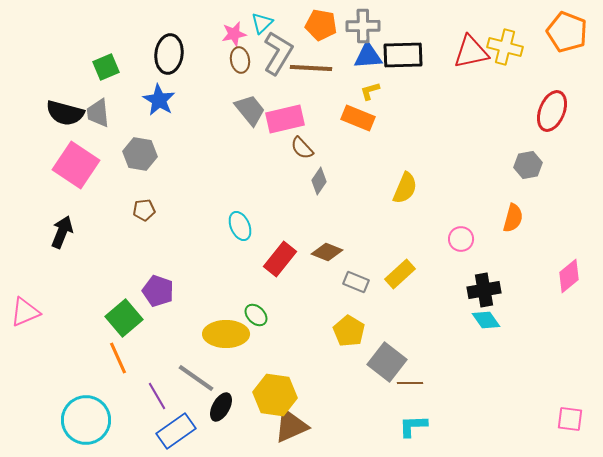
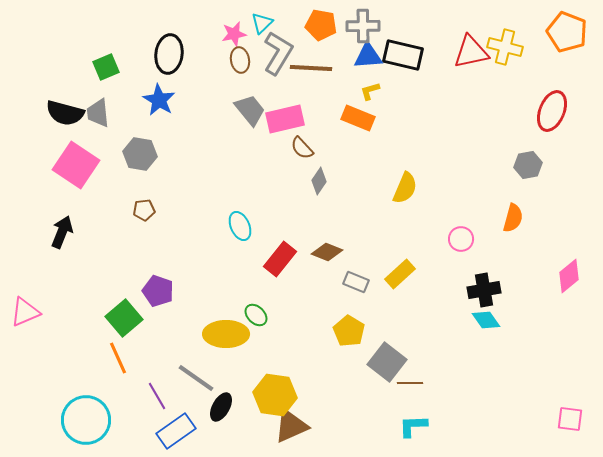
black rectangle at (403, 55): rotated 15 degrees clockwise
